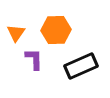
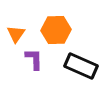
orange triangle: moved 1 px down
black rectangle: rotated 48 degrees clockwise
